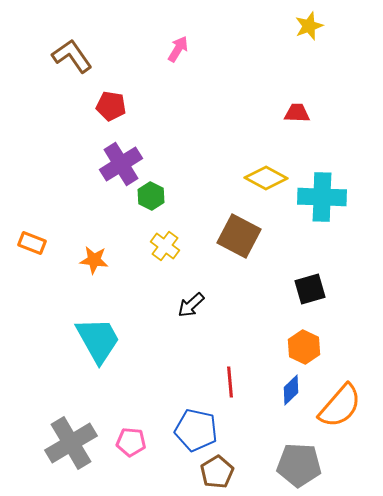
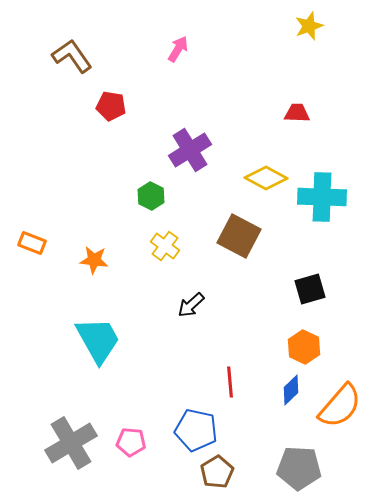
purple cross: moved 69 px right, 14 px up
gray pentagon: moved 3 px down
